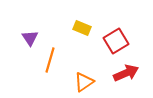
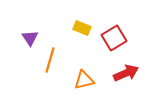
red square: moved 2 px left, 3 px up
orange triangle: moved 2 px up; rotated 20 degrees clockwise
